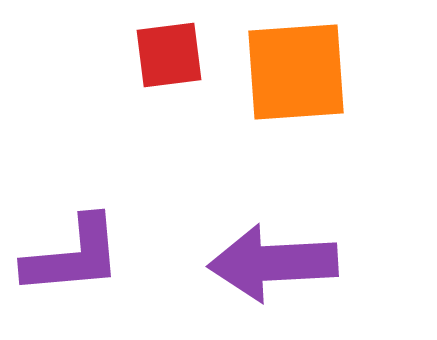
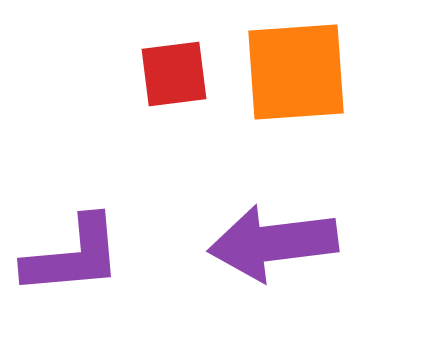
red square: moved 5 px right, 19 px down
purple arrow: moved 20 px up; rotated 4 degrees counterclockwise
